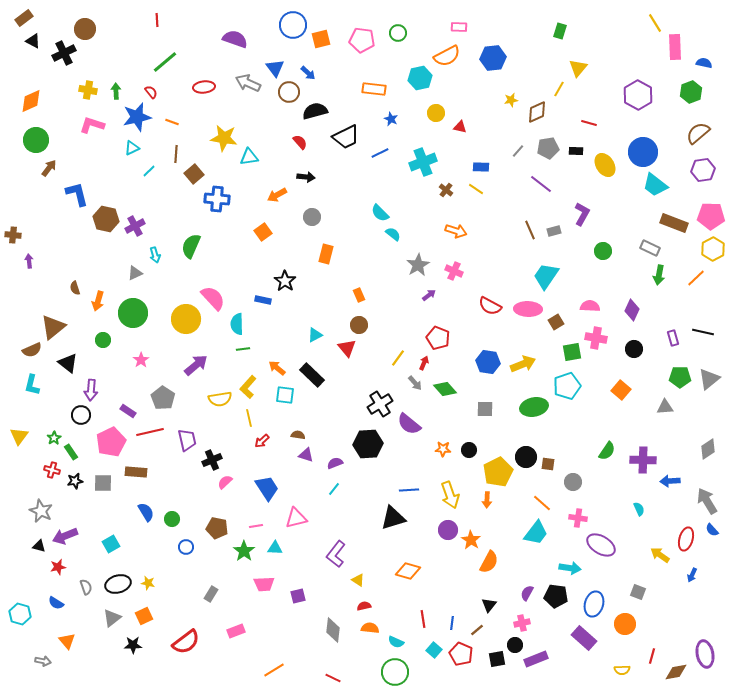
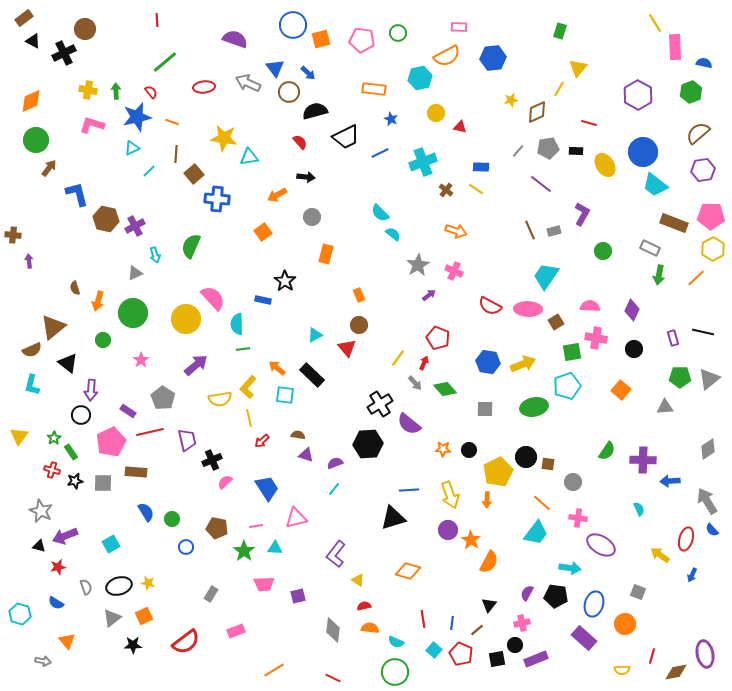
black ellipse at (118, 584): moved 1 px right, 2 px down
